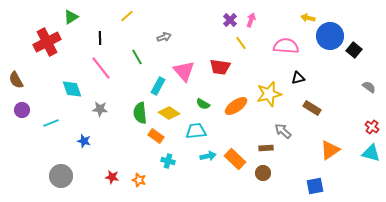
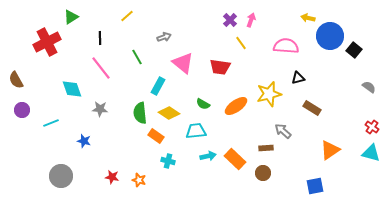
pink triangle at (184, 71): moved 1 px left, 8 px up; rotated 10 degrees counterclockwise
